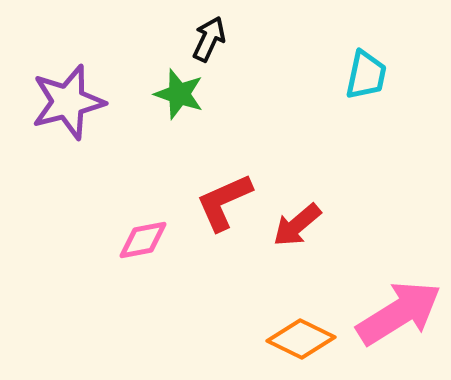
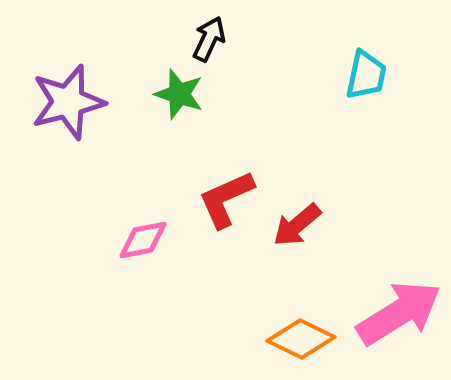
red L-shape: moved 2 px right, 3 px up
